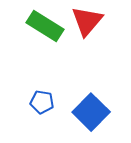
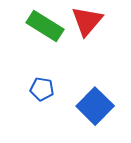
blue pentagon: moved 13 px up
blue square: moved 4 px right, 6 px up
